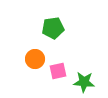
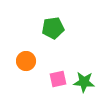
orange circle: moved 9 px left, 2 px down
pink square: moved 8 px down
